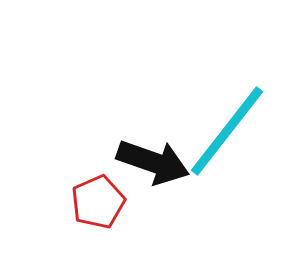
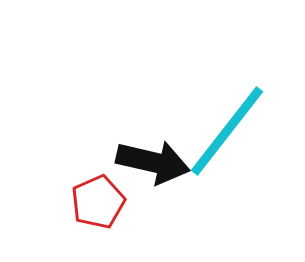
black arrow: rotated 6 degrees counterclockwise
